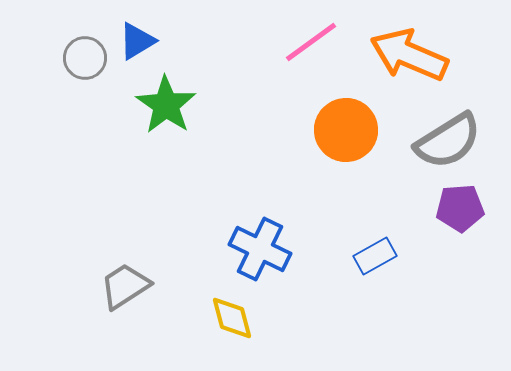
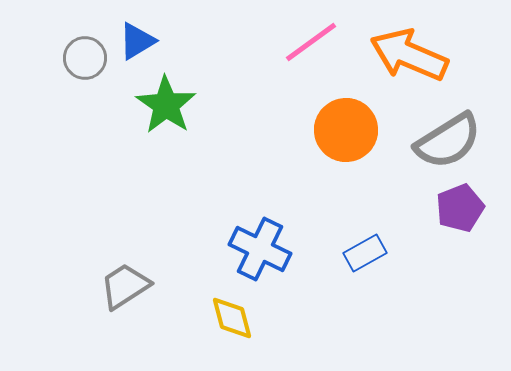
purple pentagon: rotated 18 degrees counterclockwise
blue rectangle: moved 10 px left, 3 px up
